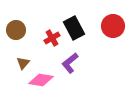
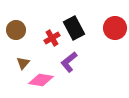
red circle: moved 2 px right, 2 px down
purple L-shape: moved 1 px left, 1 px up
